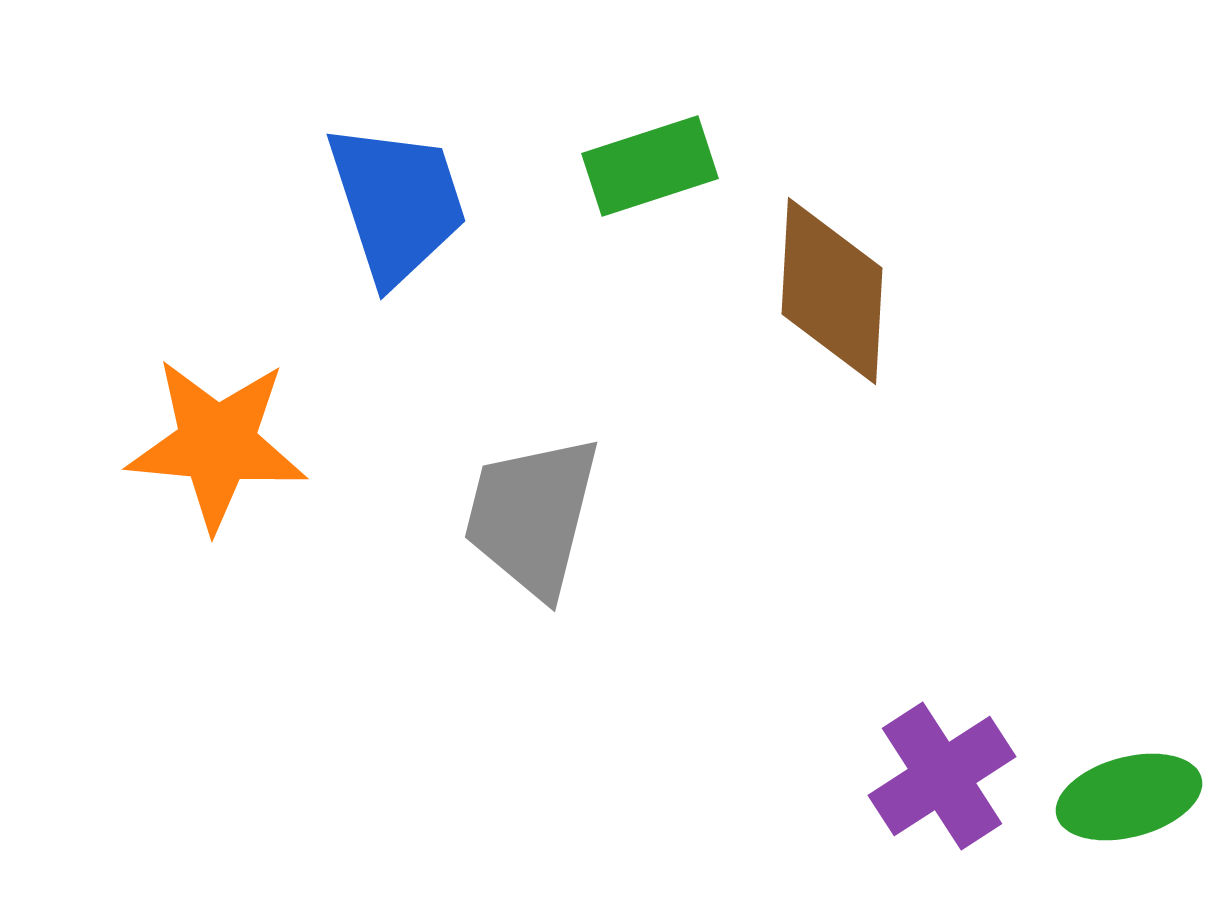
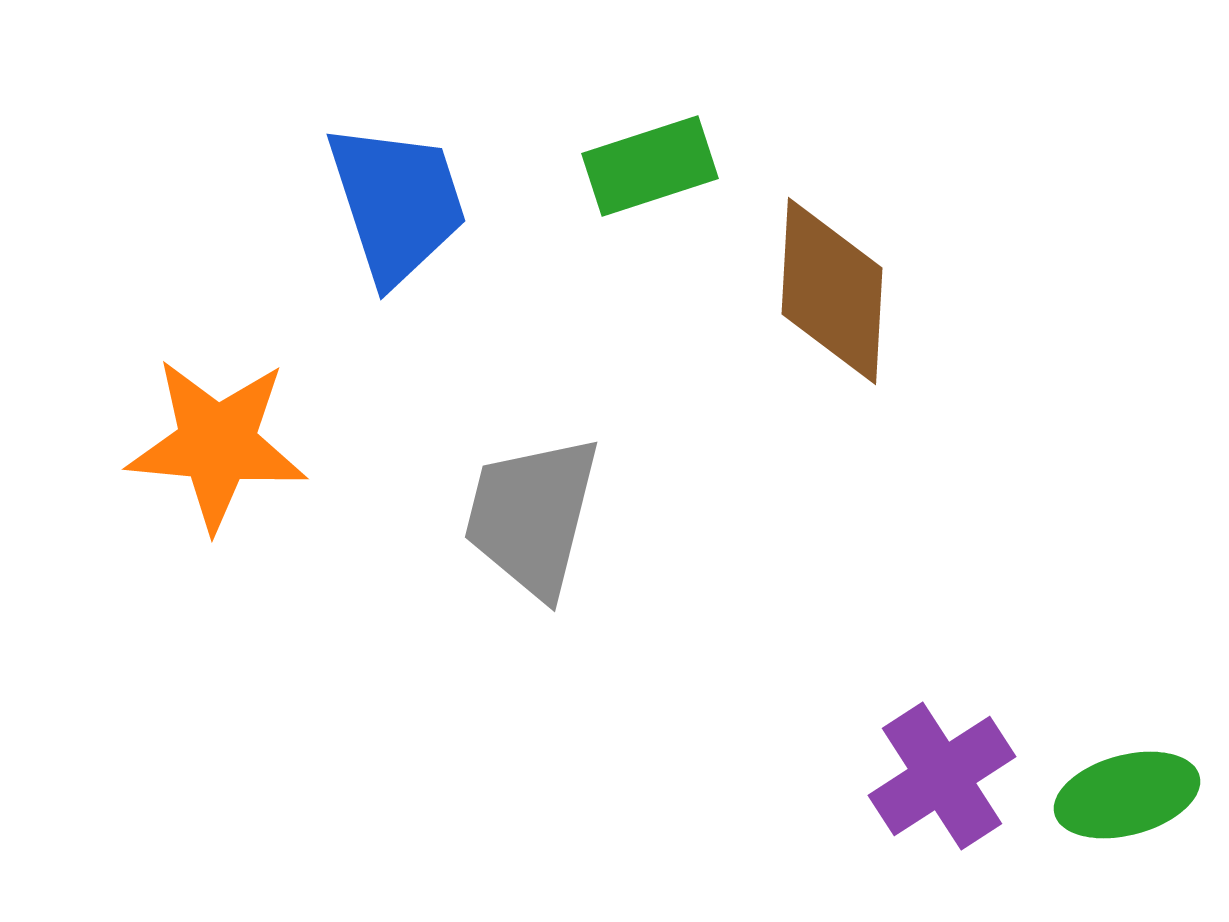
green ellipse: moved 2 px left, 2 px up
